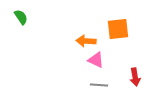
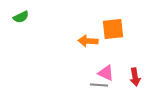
green semicircle: rotated 98 degrees clockwise
orange square: moved 5 px left
orange arrow: moved 2 px right
pink triangle: moved 10 px right, 13 px down
